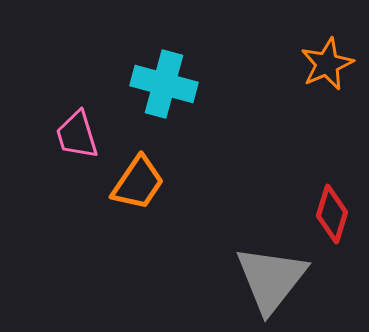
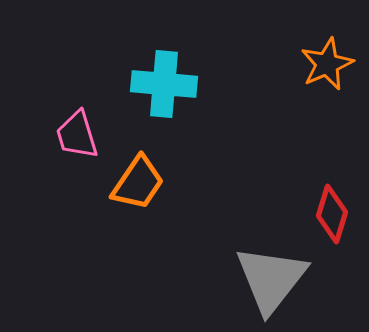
cyan cross: rotated 10 degrees counterclockwise
